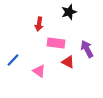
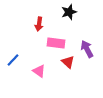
red triangle: rotated 16 degrees clockwise
